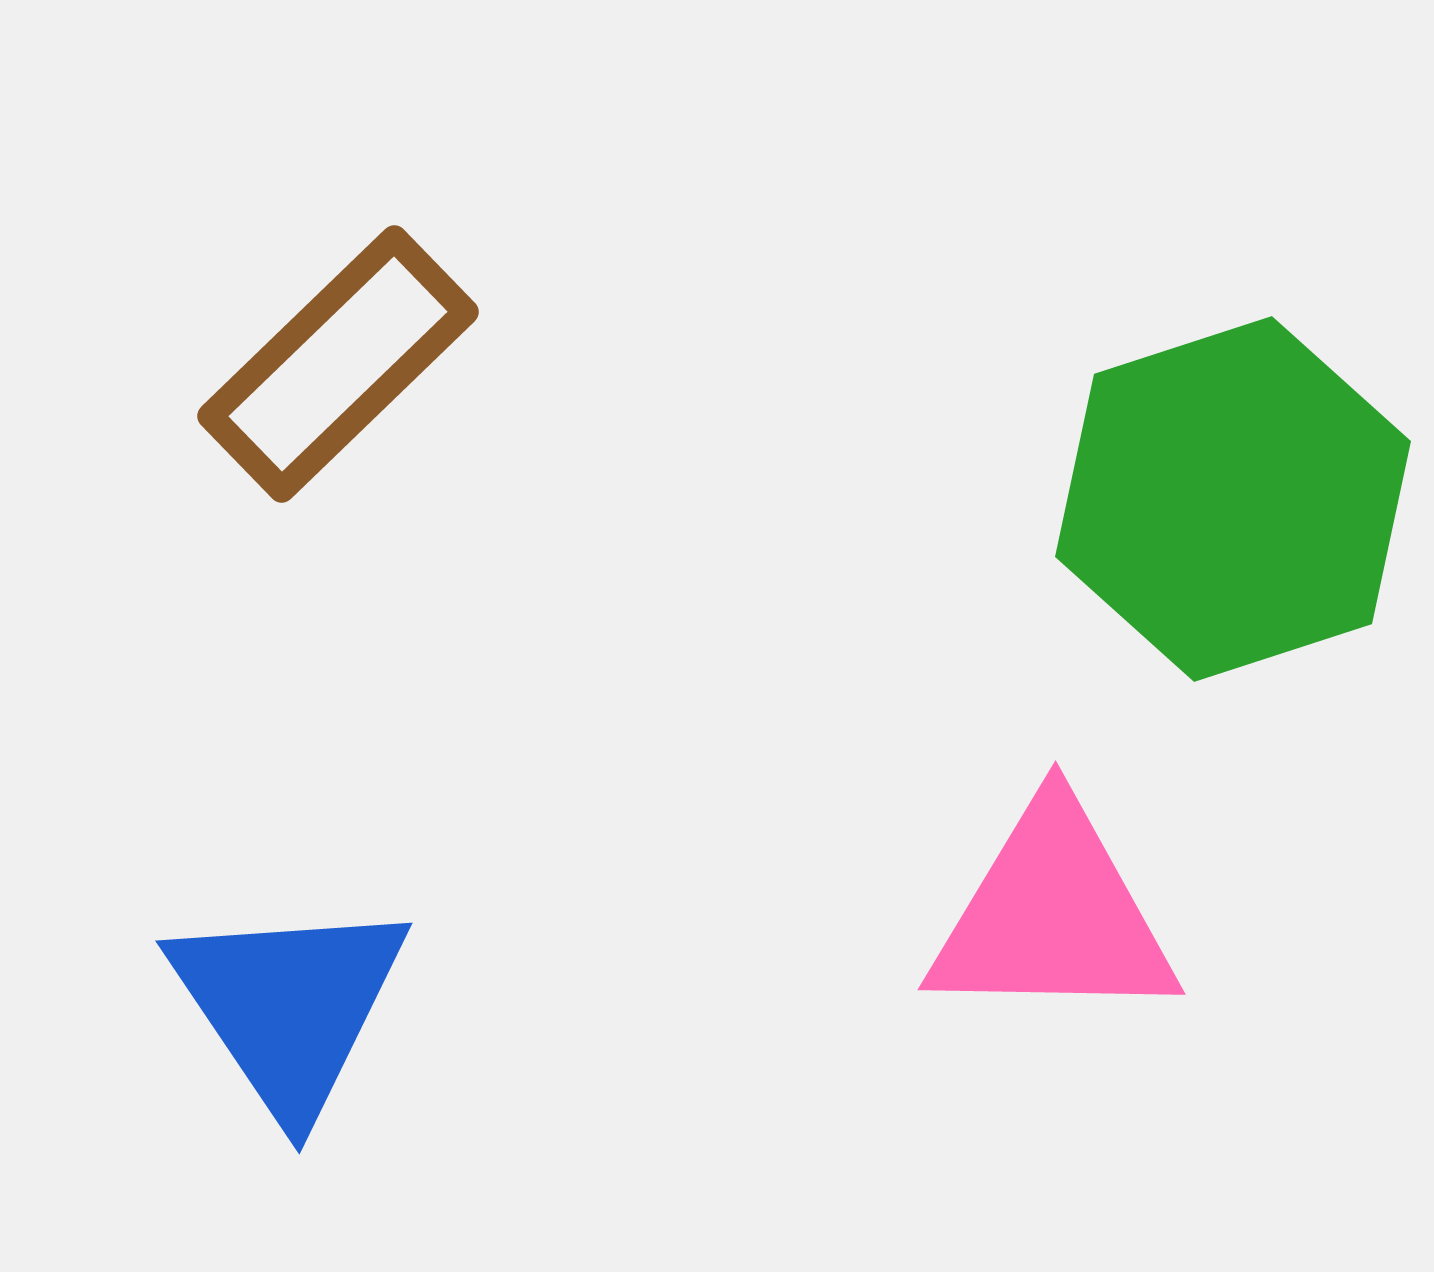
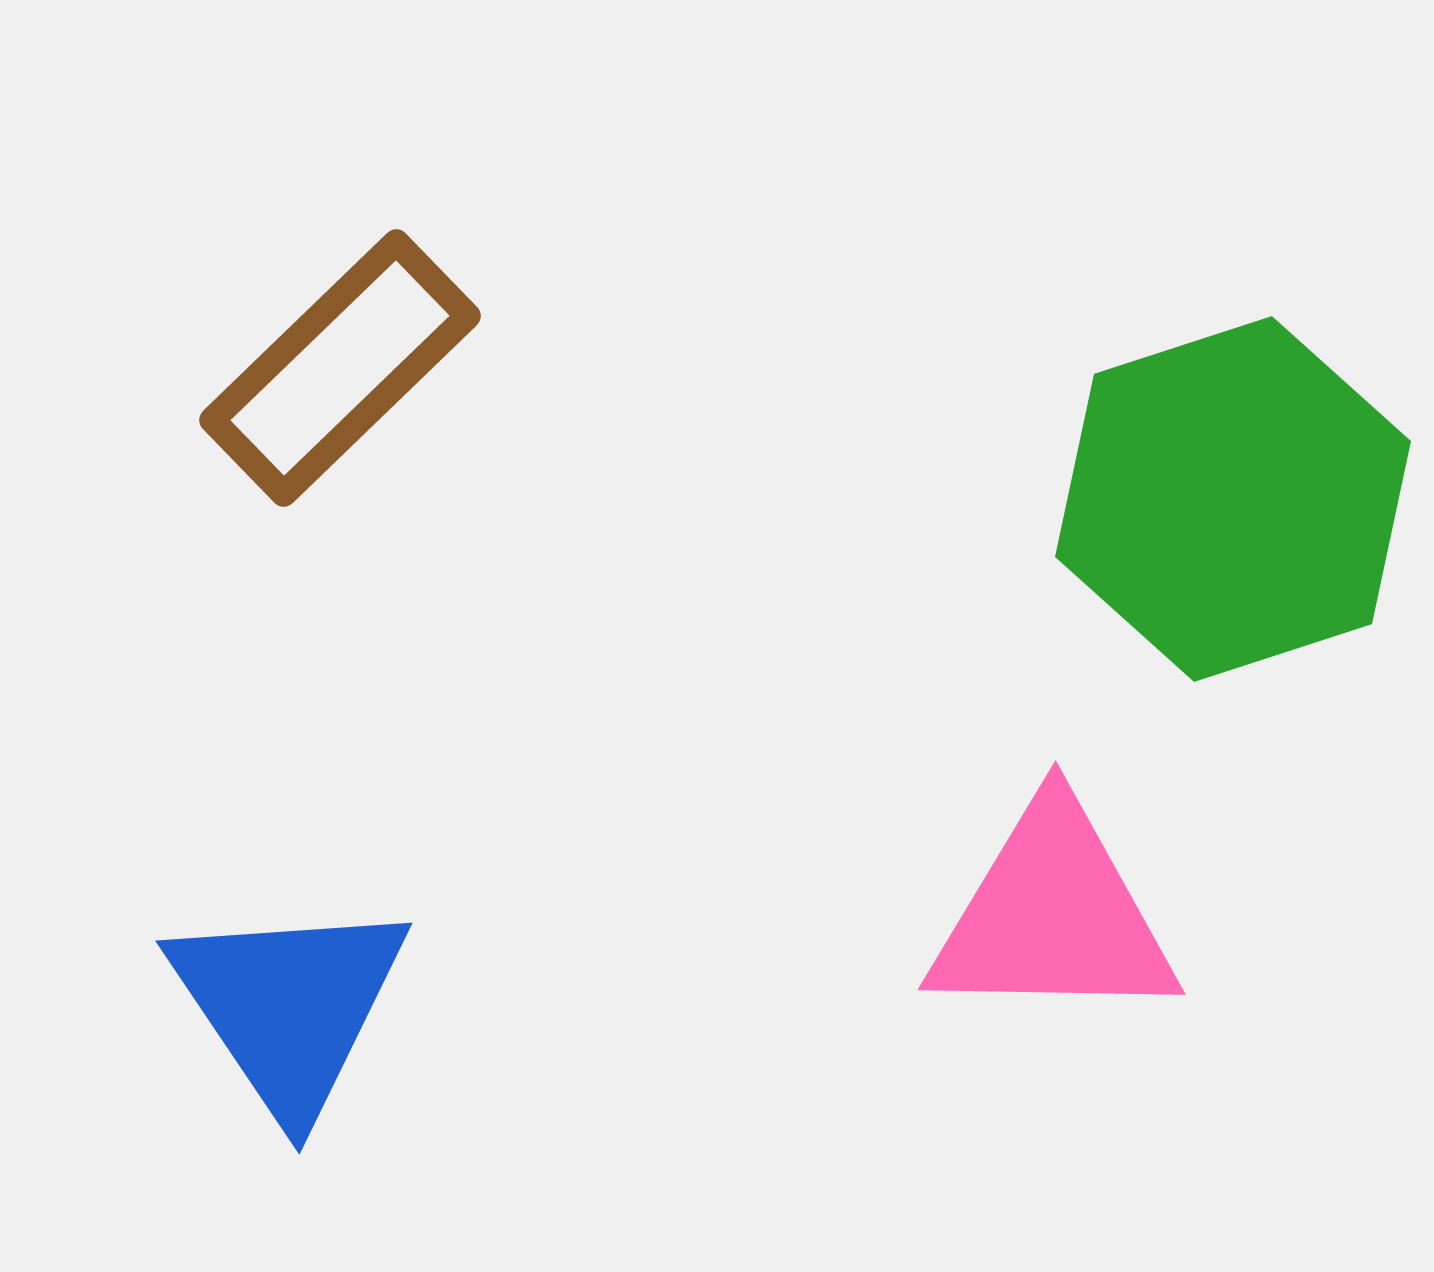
brown rectangle: moved 2 px right, 4 px down
